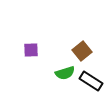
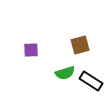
brown square: moved 2 px left, 6 px up; rotated 24 degrees clockwise
